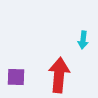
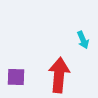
cyan arrow: rotated 30 degrees counterclockwise
